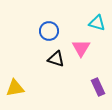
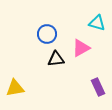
blue circle: moved 2 px left, 3 px down
pink triangle: rotated 30 degrees clockwise
black triangle: rotated 24 degrees counterclockwise
